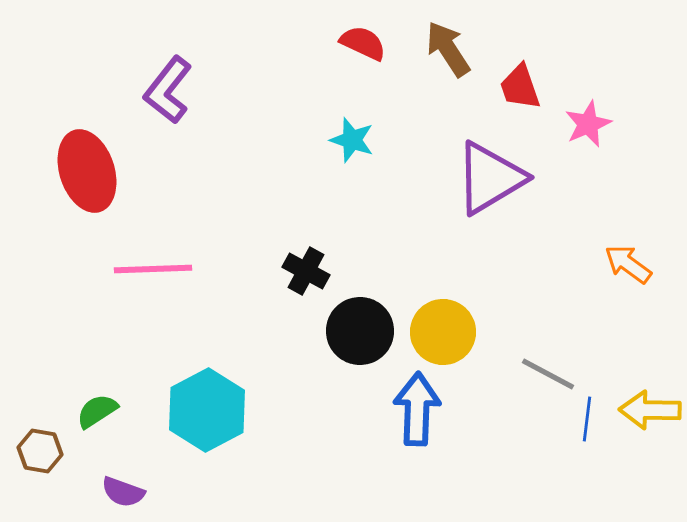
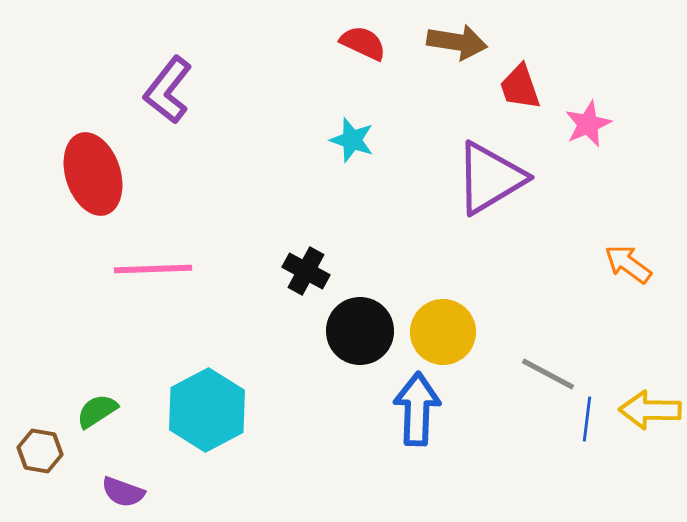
brown arrow: moved 9 px right, 7 px up; rotated 132 degrees clockwise
red ellipse: moved 6 px right, 3 px down
